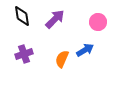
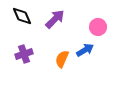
black diamond: rotated 15 degrees counterclockwise
pink circle: moved 5 px down
